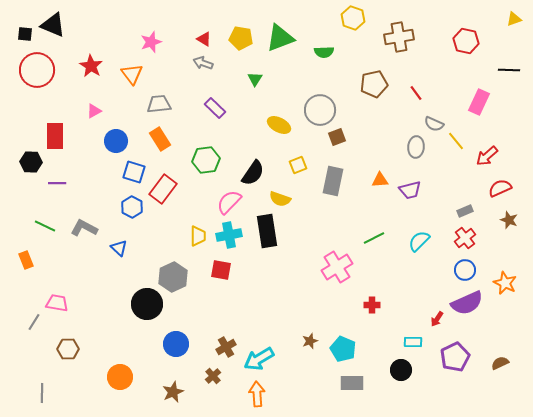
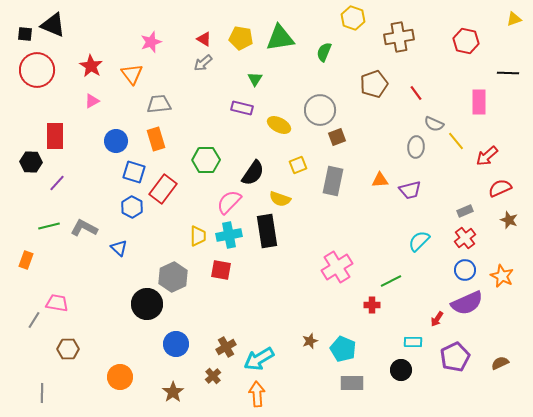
green triangle at (280, 38): rotated 12 degrees clockwise
green semicircle at (324, 52): rotated 114 degrees clockwise
gray arrow at (203, 63): rotated 60 degrees counterclockwise
black line at (509, 70): moved 1 px left, 3 px down
brown pentagon at (374, 84): rotated 8 degrees counterclockwise
pink rectangle at (479, 102): rotated 25 degrees counterclockwise
purple rectangle at (215, 108): moved 27 px right; rotated 30 degrees counterclockwise
pink triangle at (94, 111): moved 2 px left, 10 px up
orange rectangle at (160, 139): moved 4 px left; rotated 15 degrees clockwise
green hexagon at (206, 160): rotated 8 degrees clockwise
purple line at (57, 183): rotated 48 degrees counterclockwise
green line at (45, 226): moved 4 px right; rotated 40 degrees counterclockwise
green line at (374, 238): moved 17 px right, 43 px down
orange rectangle at (26, 260): rotated 42 degrees clockwise
orange star at (505, 283): moved 3 px left, 7 px up
gray line at (34, 322): moved 2 px up
brown star at (173, 392): rotated 10 degrees counterclockwise
